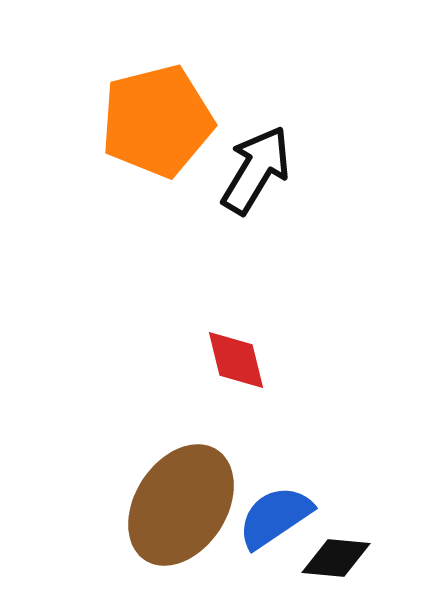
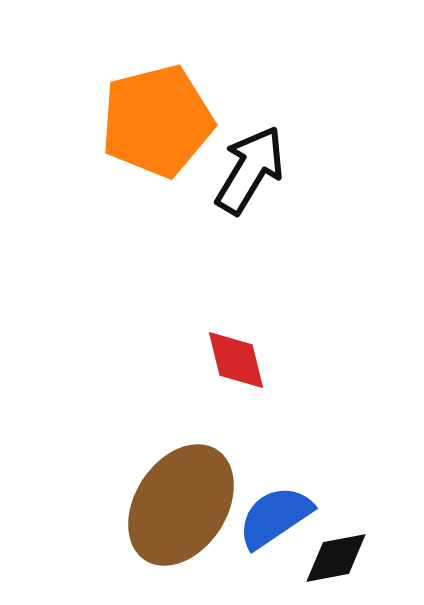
black arrow: moved 6 px left
black diamond: rotated 16 degrees counterclockwise
